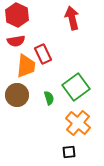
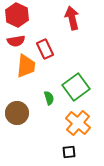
red rectangle: moved 2 px right, 5 px up
brown circle: moved 18 px down
